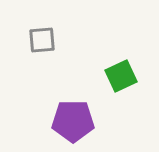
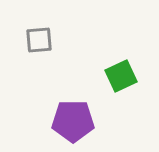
gray square: moved 3 px left
